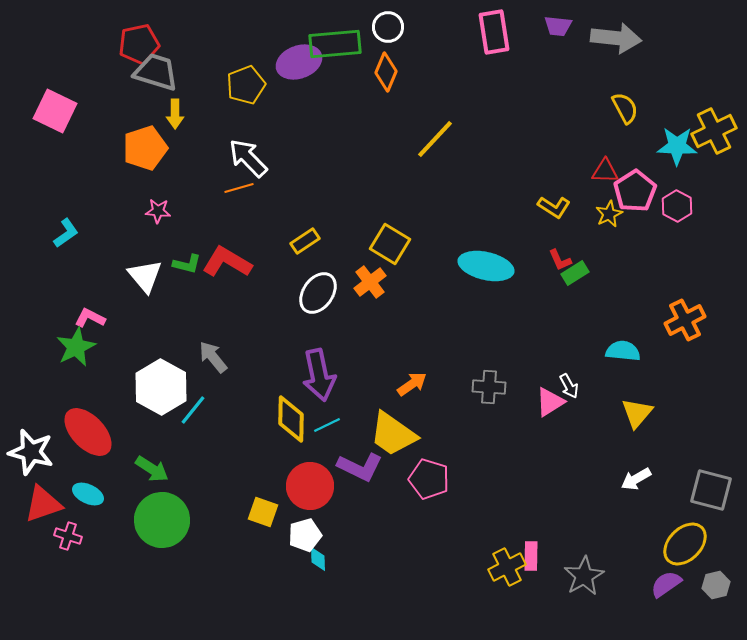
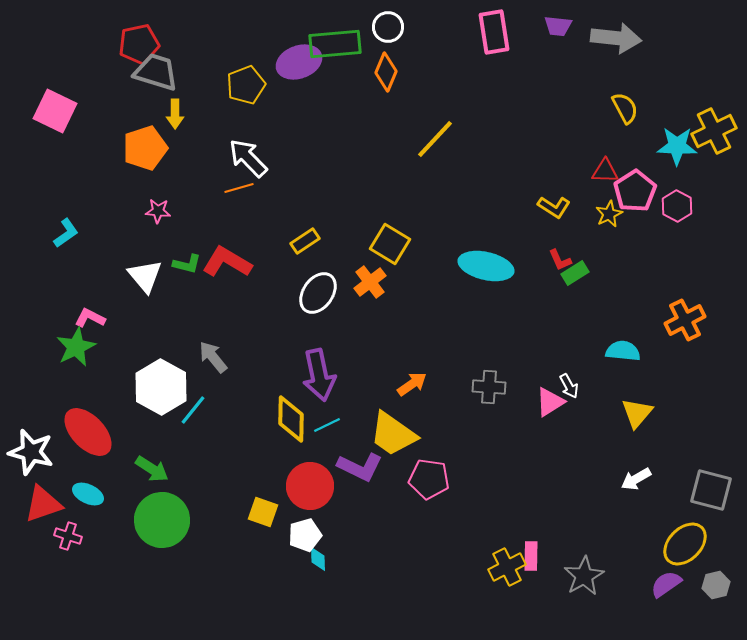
pink pentagon at (429, 479): rotated 9 degrees counterclockwise
